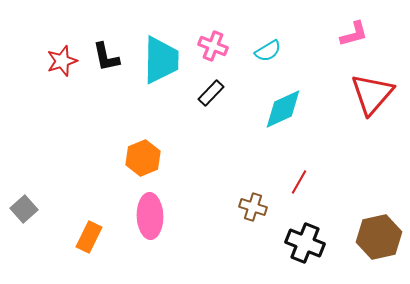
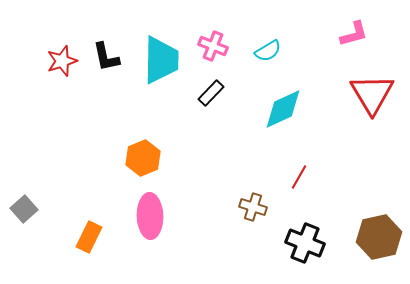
red triangle: rotated 12 degrees counterclockwise
red line: moved 5 px up
